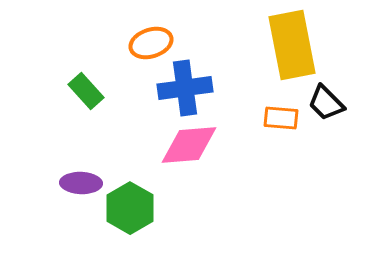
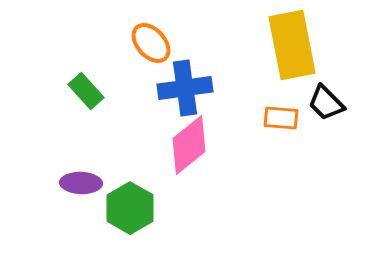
orange ellipse: rotated 66 degrees clockwise
pink diamond: rotated 34 degrees counterclockwise
